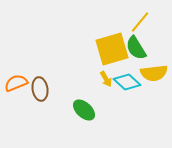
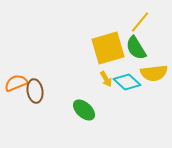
yellow square: moved 4 px left, 1 px up
brown ellipse: moved 5 px left, 2 px down
